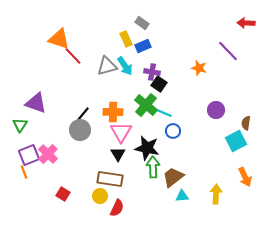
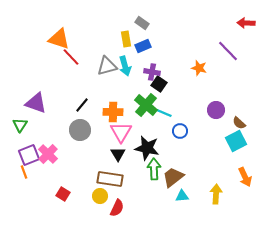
yellow rectangle: rotated 14 degrees clockwise
red line: moved 2 px left, 1 px down
cyan arrow: rotated 18 degrees clockwise
black line: moved 1 px left, 9 px up
brown semicircle: moved 7 px left; rotated 56 degrees counterclockwise
blue circle: moved 7 px right
green arrow: moved 1 px right, 2 px down
